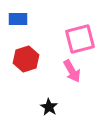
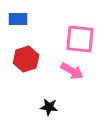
pink square: rotated 20 degrees clockwise
pink arrow: rotated 30 degrees counterclockwise
black star: rotated 24 degrees counterclockwise
